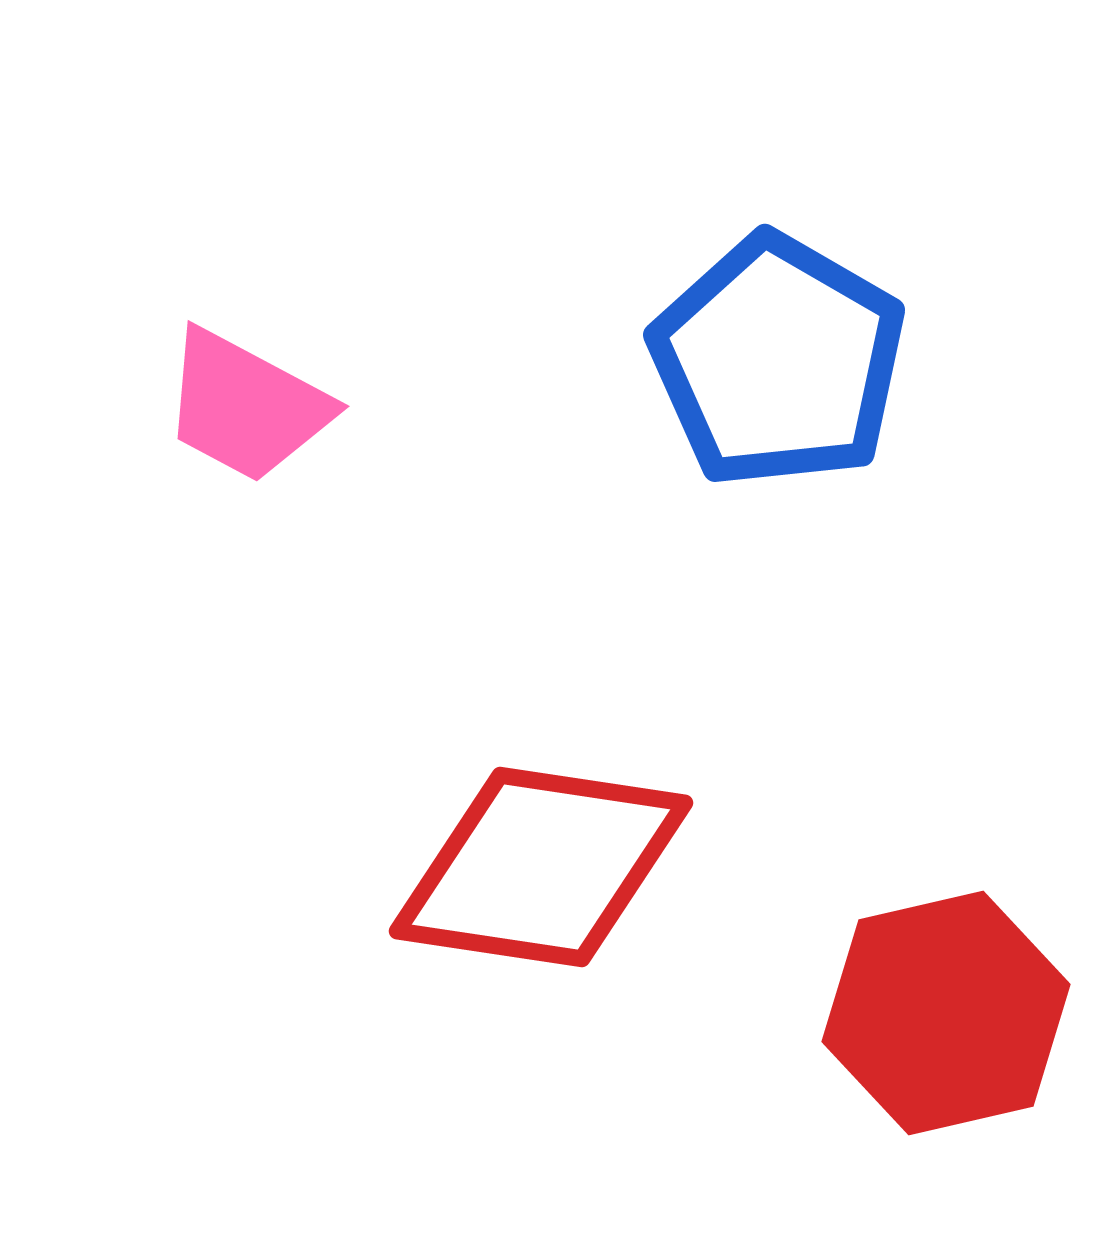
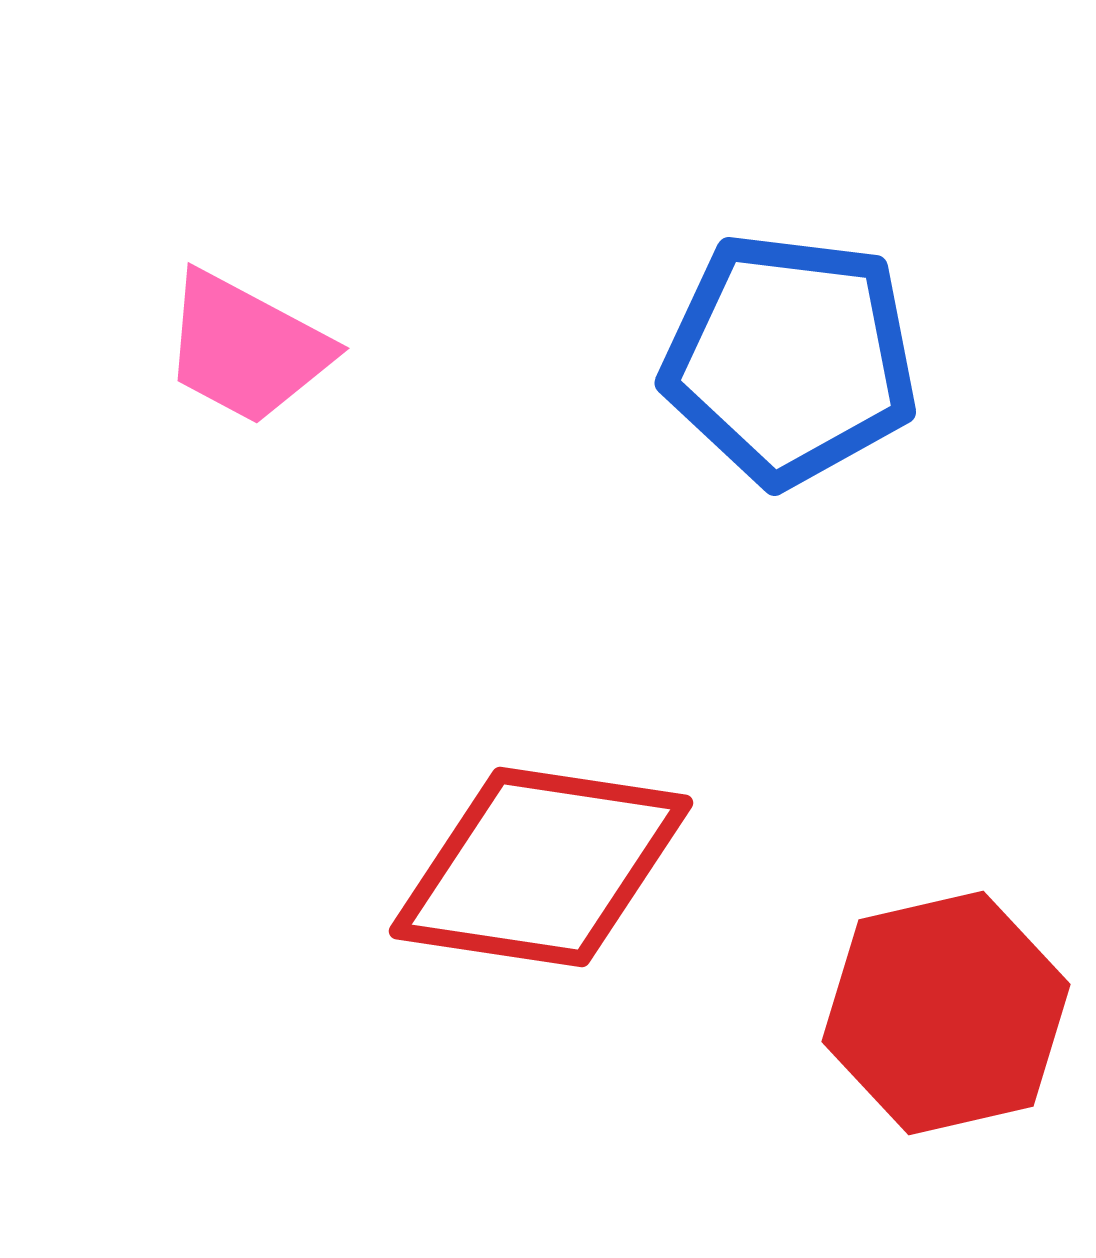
blue pentagon: moved 12 px right, 2 px up; rotated 23 degrees counterclockwise
pink trapezoid: moved 58 px up
